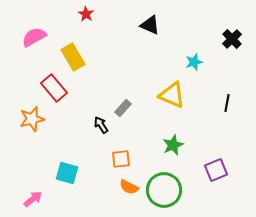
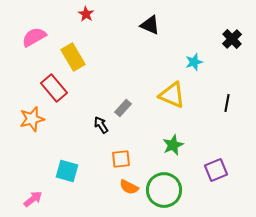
cyan square: moved 2 px up
